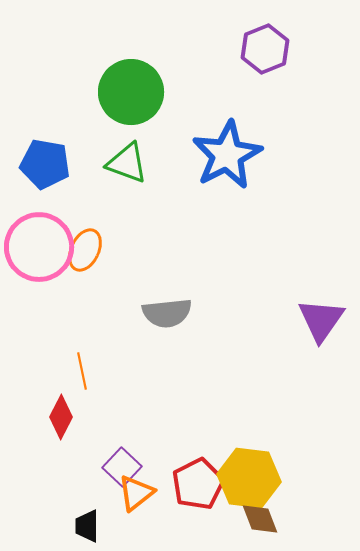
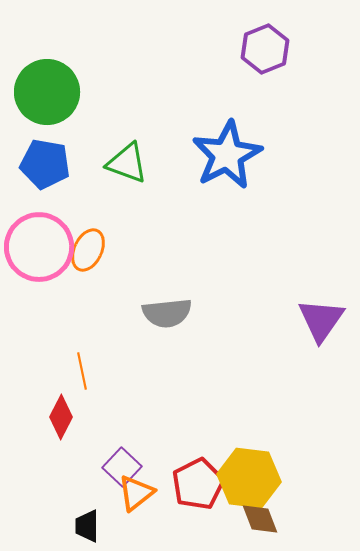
green circle: moved 84 px left
orange ellipse: moved 3 px right
